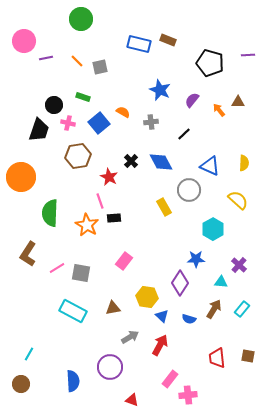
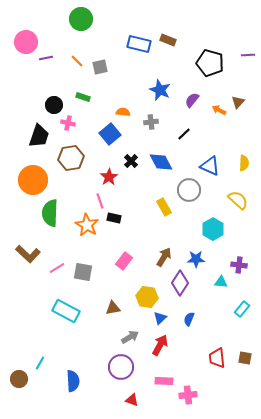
pink circle at (24, 41): moved 2 px right, 1 px down
brown triangle at (238, 102): rotated 48 degrees counterclockwise
orange arrow at (219, 110): rotated 24 degrees counterclockwise
orange semicircle at (123, 112): rotated 24 degrees counterclockwise
blue square at (99, 123): moved 11 px right, 11 px down
black trapezoid at (39, 130): moved 6 px down
brown hexagon at (78, 156): moved 7 px left, 2 px down
orange circle at (21, 177): moved 12 px right, 3 px down
red star at (109, 177): rotated 12 degrees clockwise
black rectangle at (114, 218): rotated 16 degrees clockwise
brown L-shape at (28, 254): rotated 80 degrees counterclockwise
purple cross at (239, 265): rotated 35 degrees counterclockwise
gray square at (81, 273): moved 2 px right, 1 px up
brown arrow at (214, 309): moved 50 px left, 52 px up
cyan rectangle at (73, 311): moved 7 px left
blue triangle at (162, 316): moved 2 px left, 2 px down; rotated 32 degrees clockwise
blue semicircle at (189, 319): rotated 96 degrees clockwise
cyan line at (29, 354): moved 11 px right, 9 px down
brown square at (248, 356): moved 3 px left, 2 px down
purple circle at (110, 367): moved 11 px right
pink rectangle at (170, 379): moved 6 px left, 2 px down; rotated 54 degrees clockwise
brown circle at (21, 384): moved 2 px left, 5 px up
